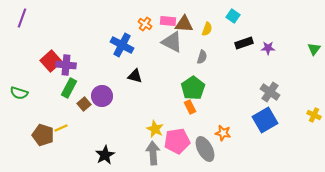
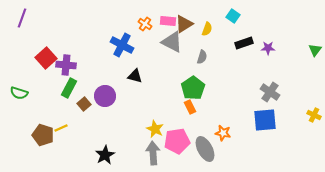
brown triangle: rotated 36 degrees counterclockwise
green triangle: moved 1 px right, 1 px down
red square: moved 5 px left, 3 px up
purple circle: moved 3 px right
blue square: rotated 25 degrees clockwise
